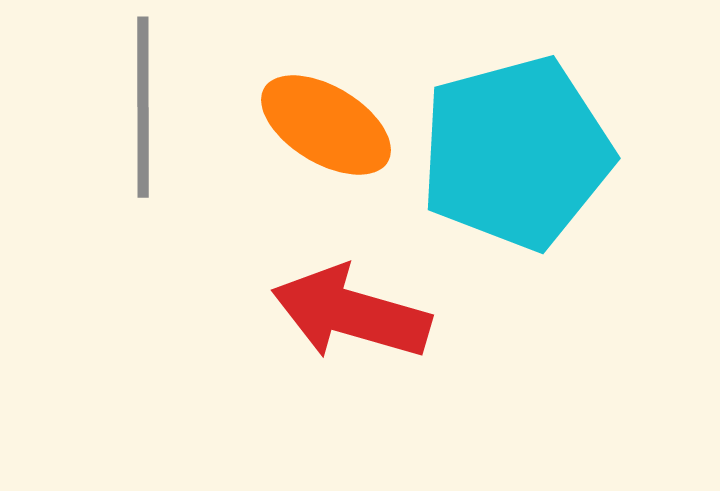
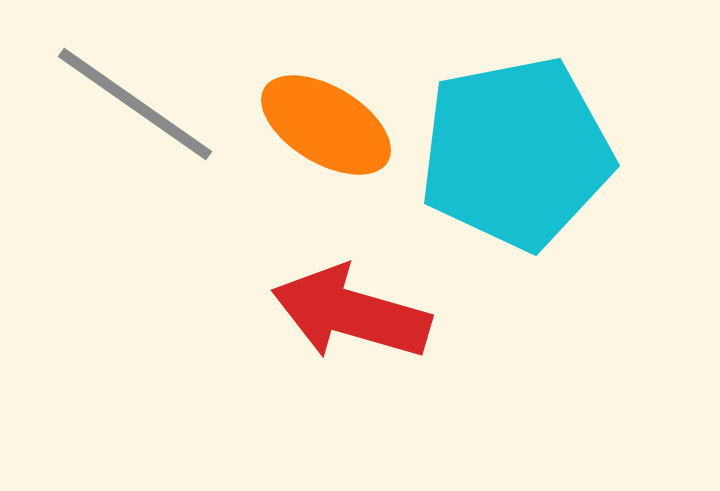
gray line: moved 8 px left, 3 px up; rotated 55 degrees counterclockwise
cyan pentagon: rotated 4 degrees clockwise
